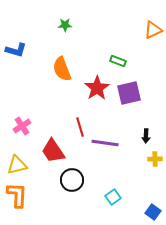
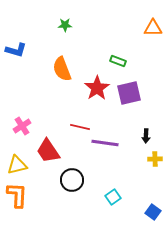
orange triangle: moved 2 px up; rotated 24 degrees clockwise
red line: rotated 60 degrees counterclockwise
red trapezoid: moved 5 px left
